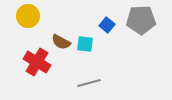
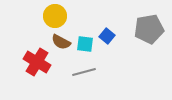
yellow circle: moved 27 px right
gray pentagon: moved 8 px right, 9 px down; rotated 8 degrees counterclockwise
blue square: moved 11 px down
gray line: moved 5 px left, 11 px up
